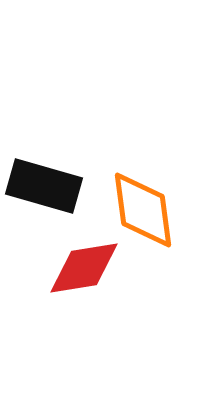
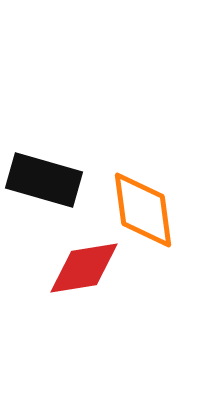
black rectangle: moved 6 px up
